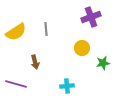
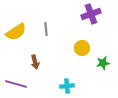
purple cross: moved 3 px up
